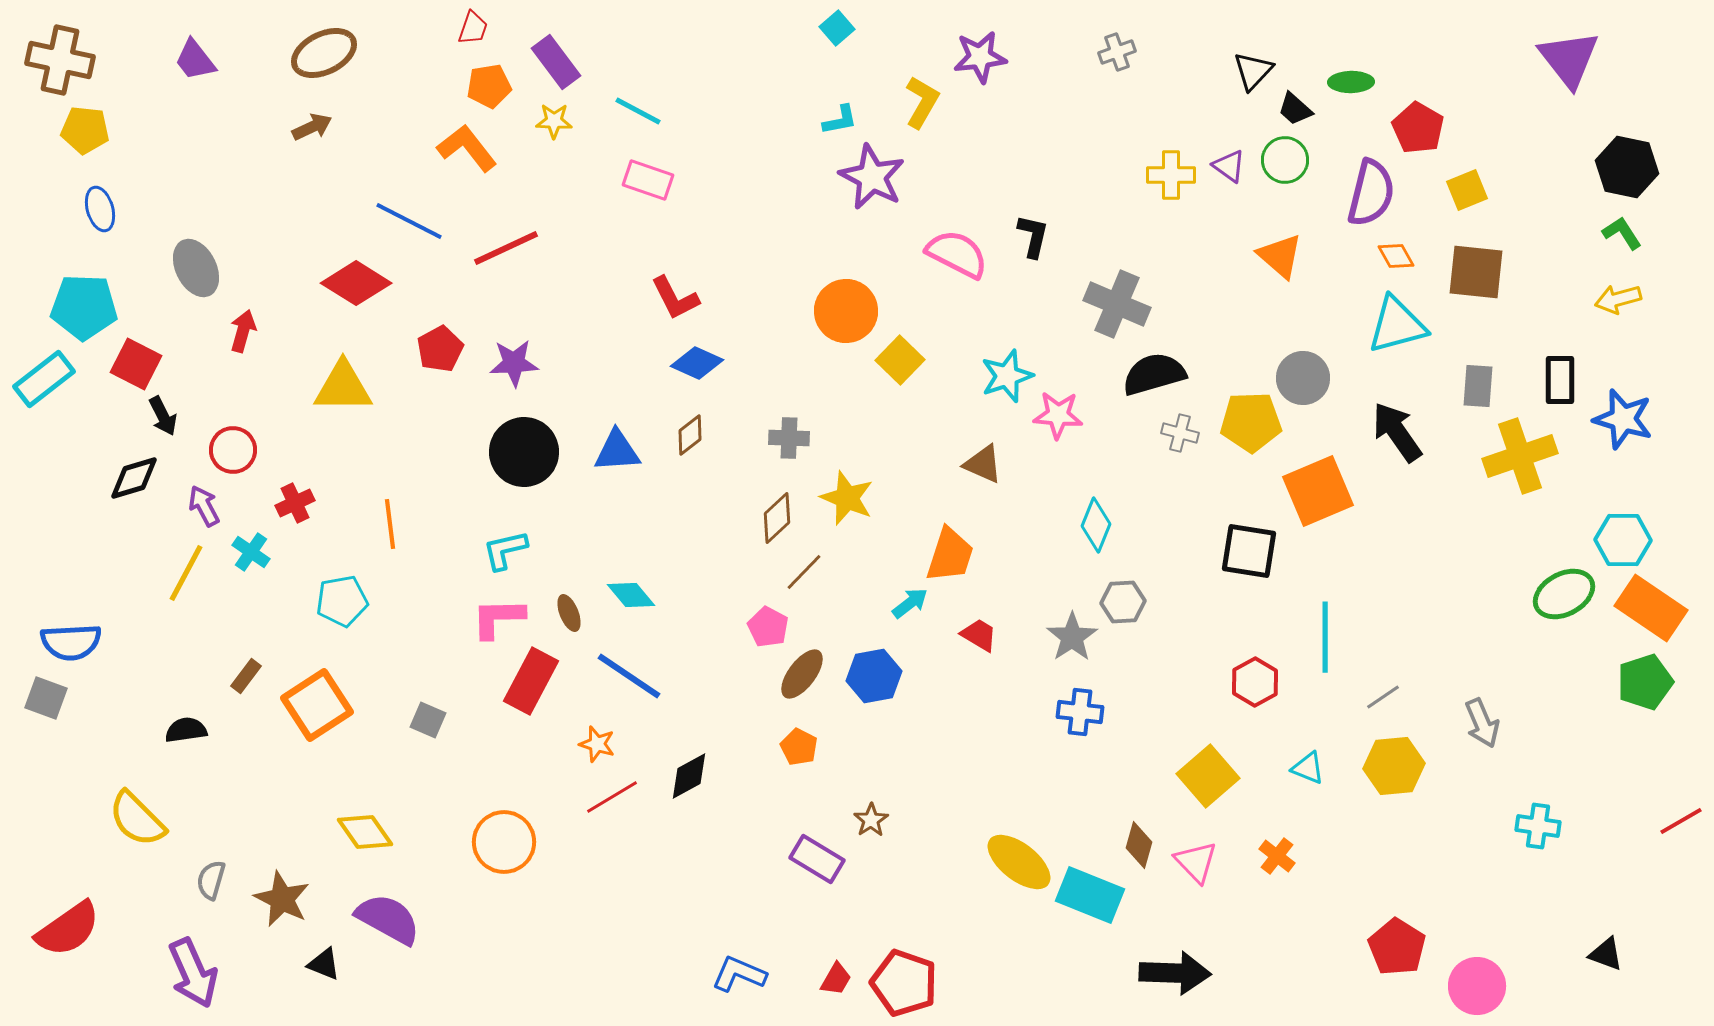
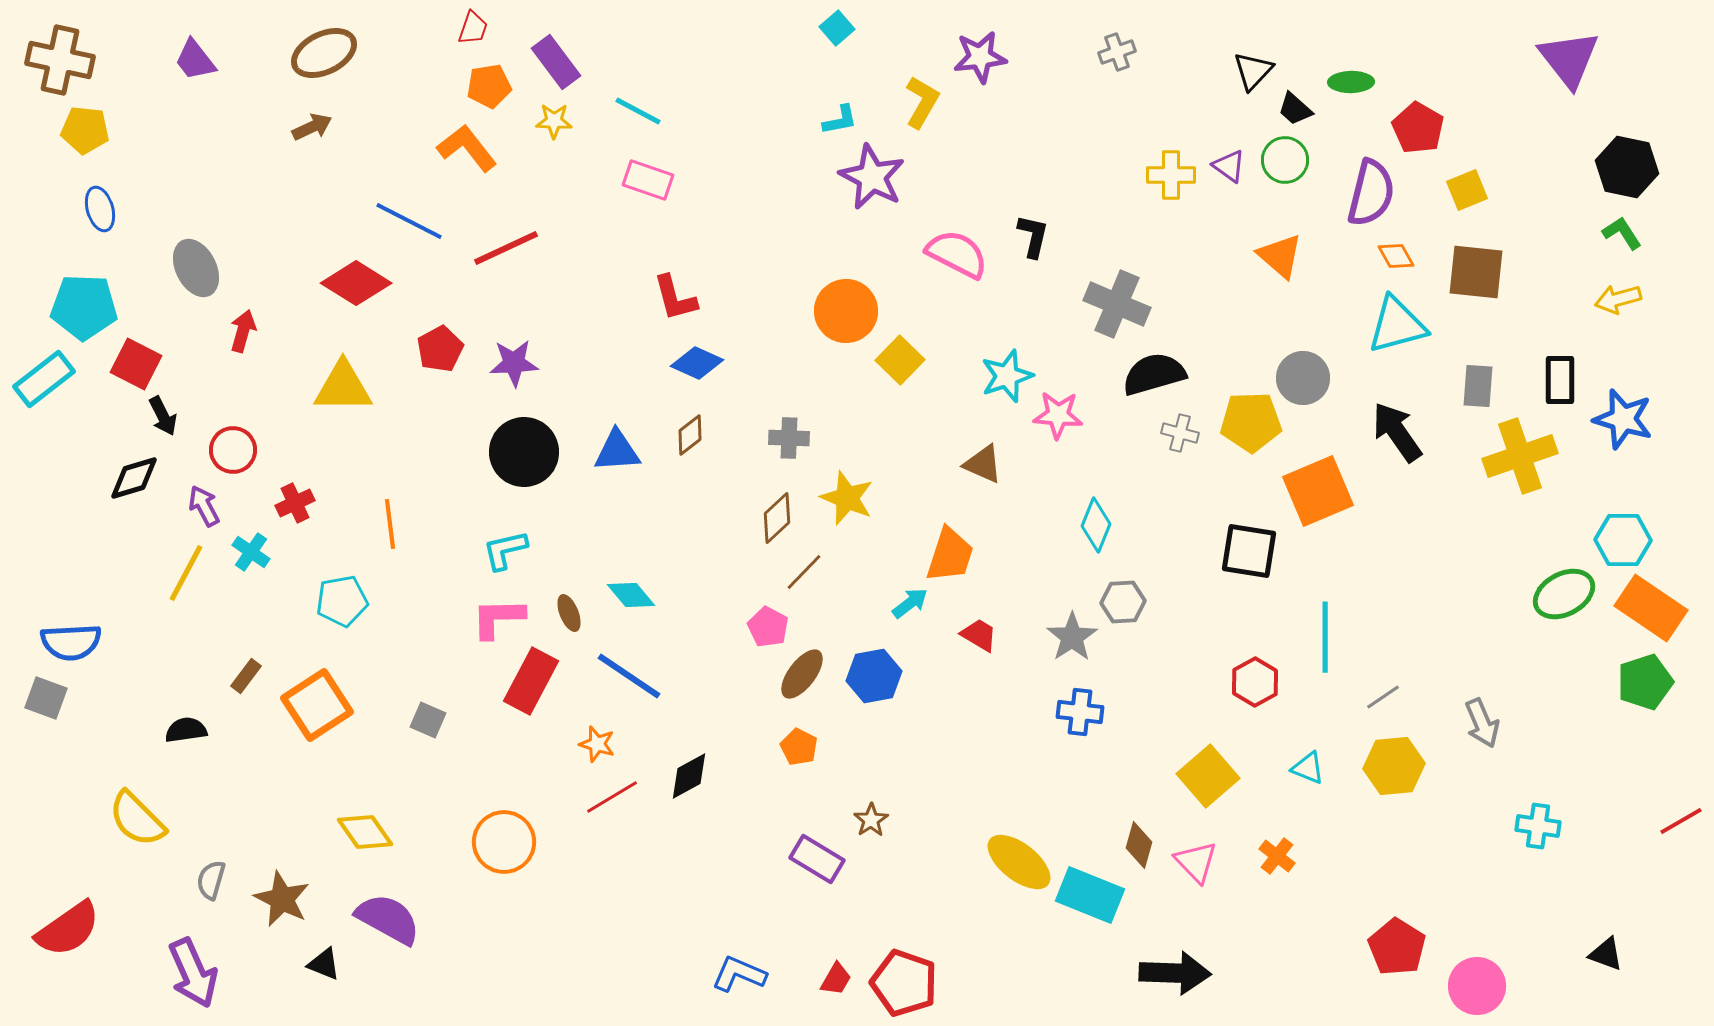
red L-shape at (675, 298): rotated 12 degrees clockwise
